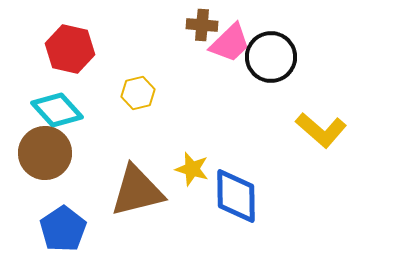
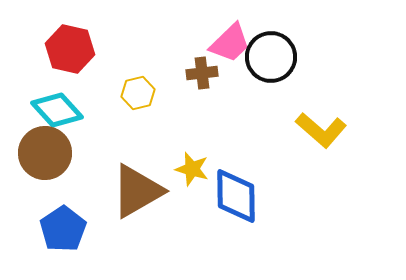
brown cross: moved 48 px down; rotated 12 degrees counterclockwise
brown triangle: rotated 16 degrees counterclockwise
